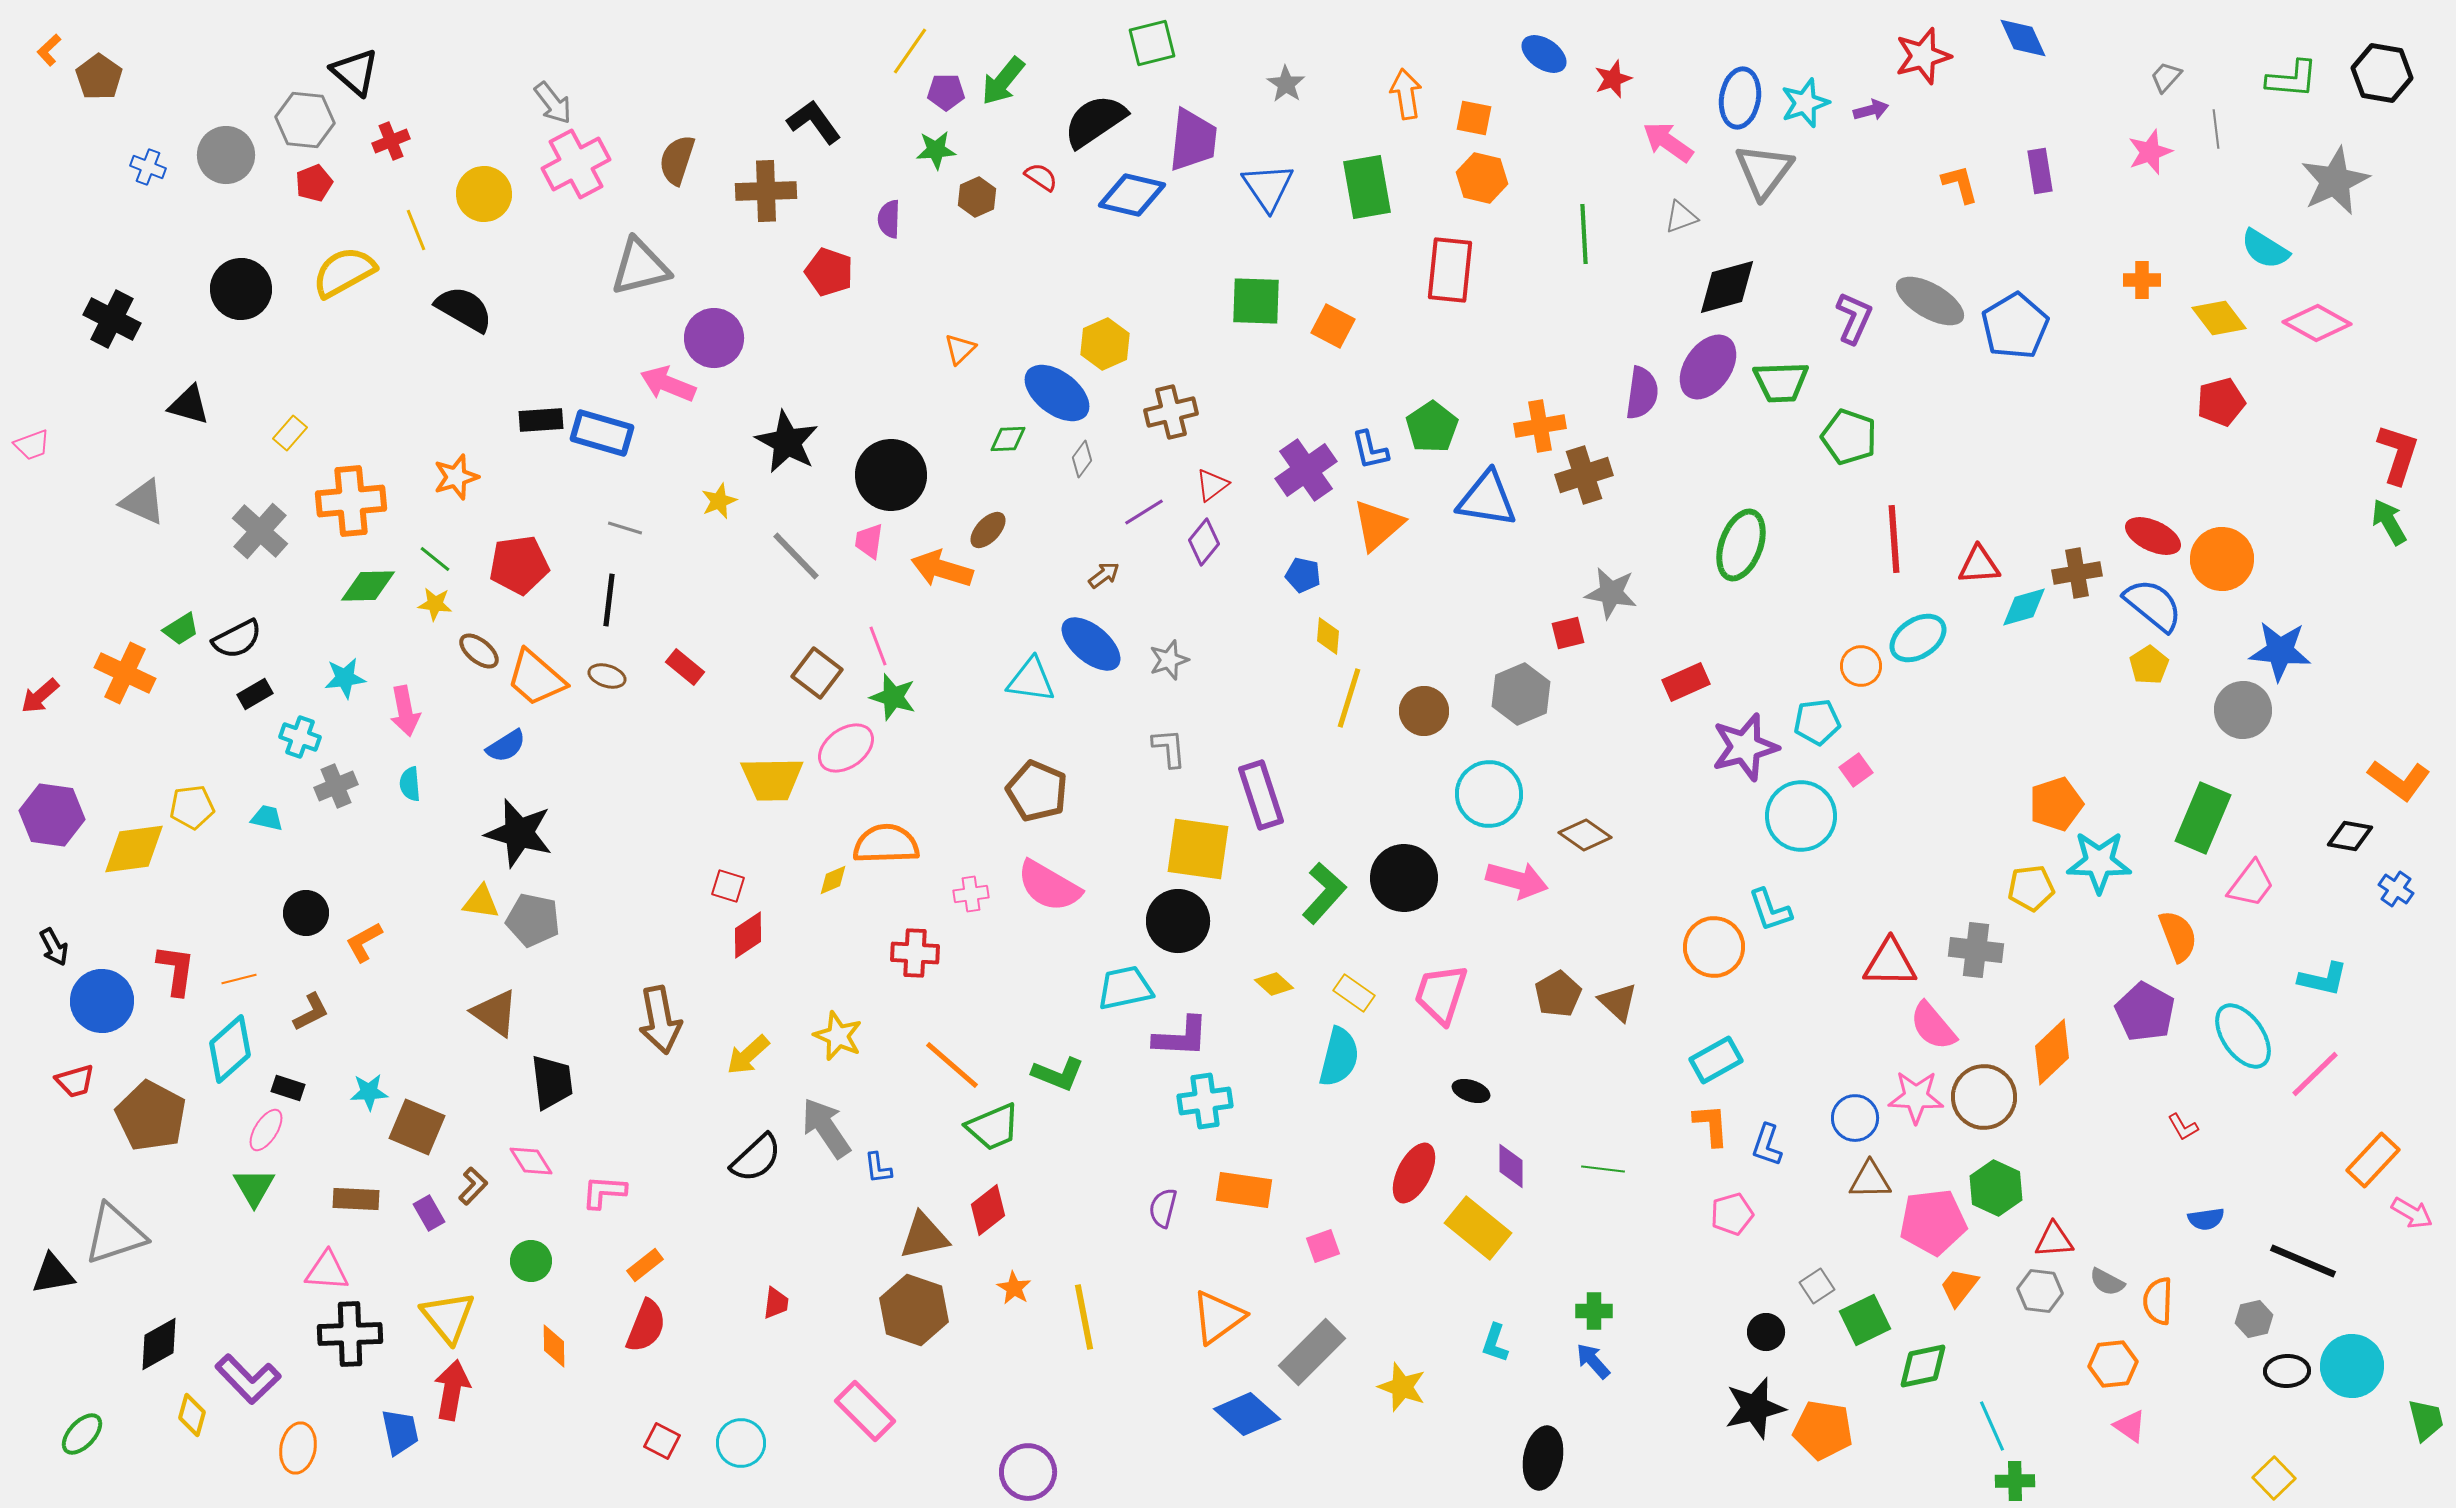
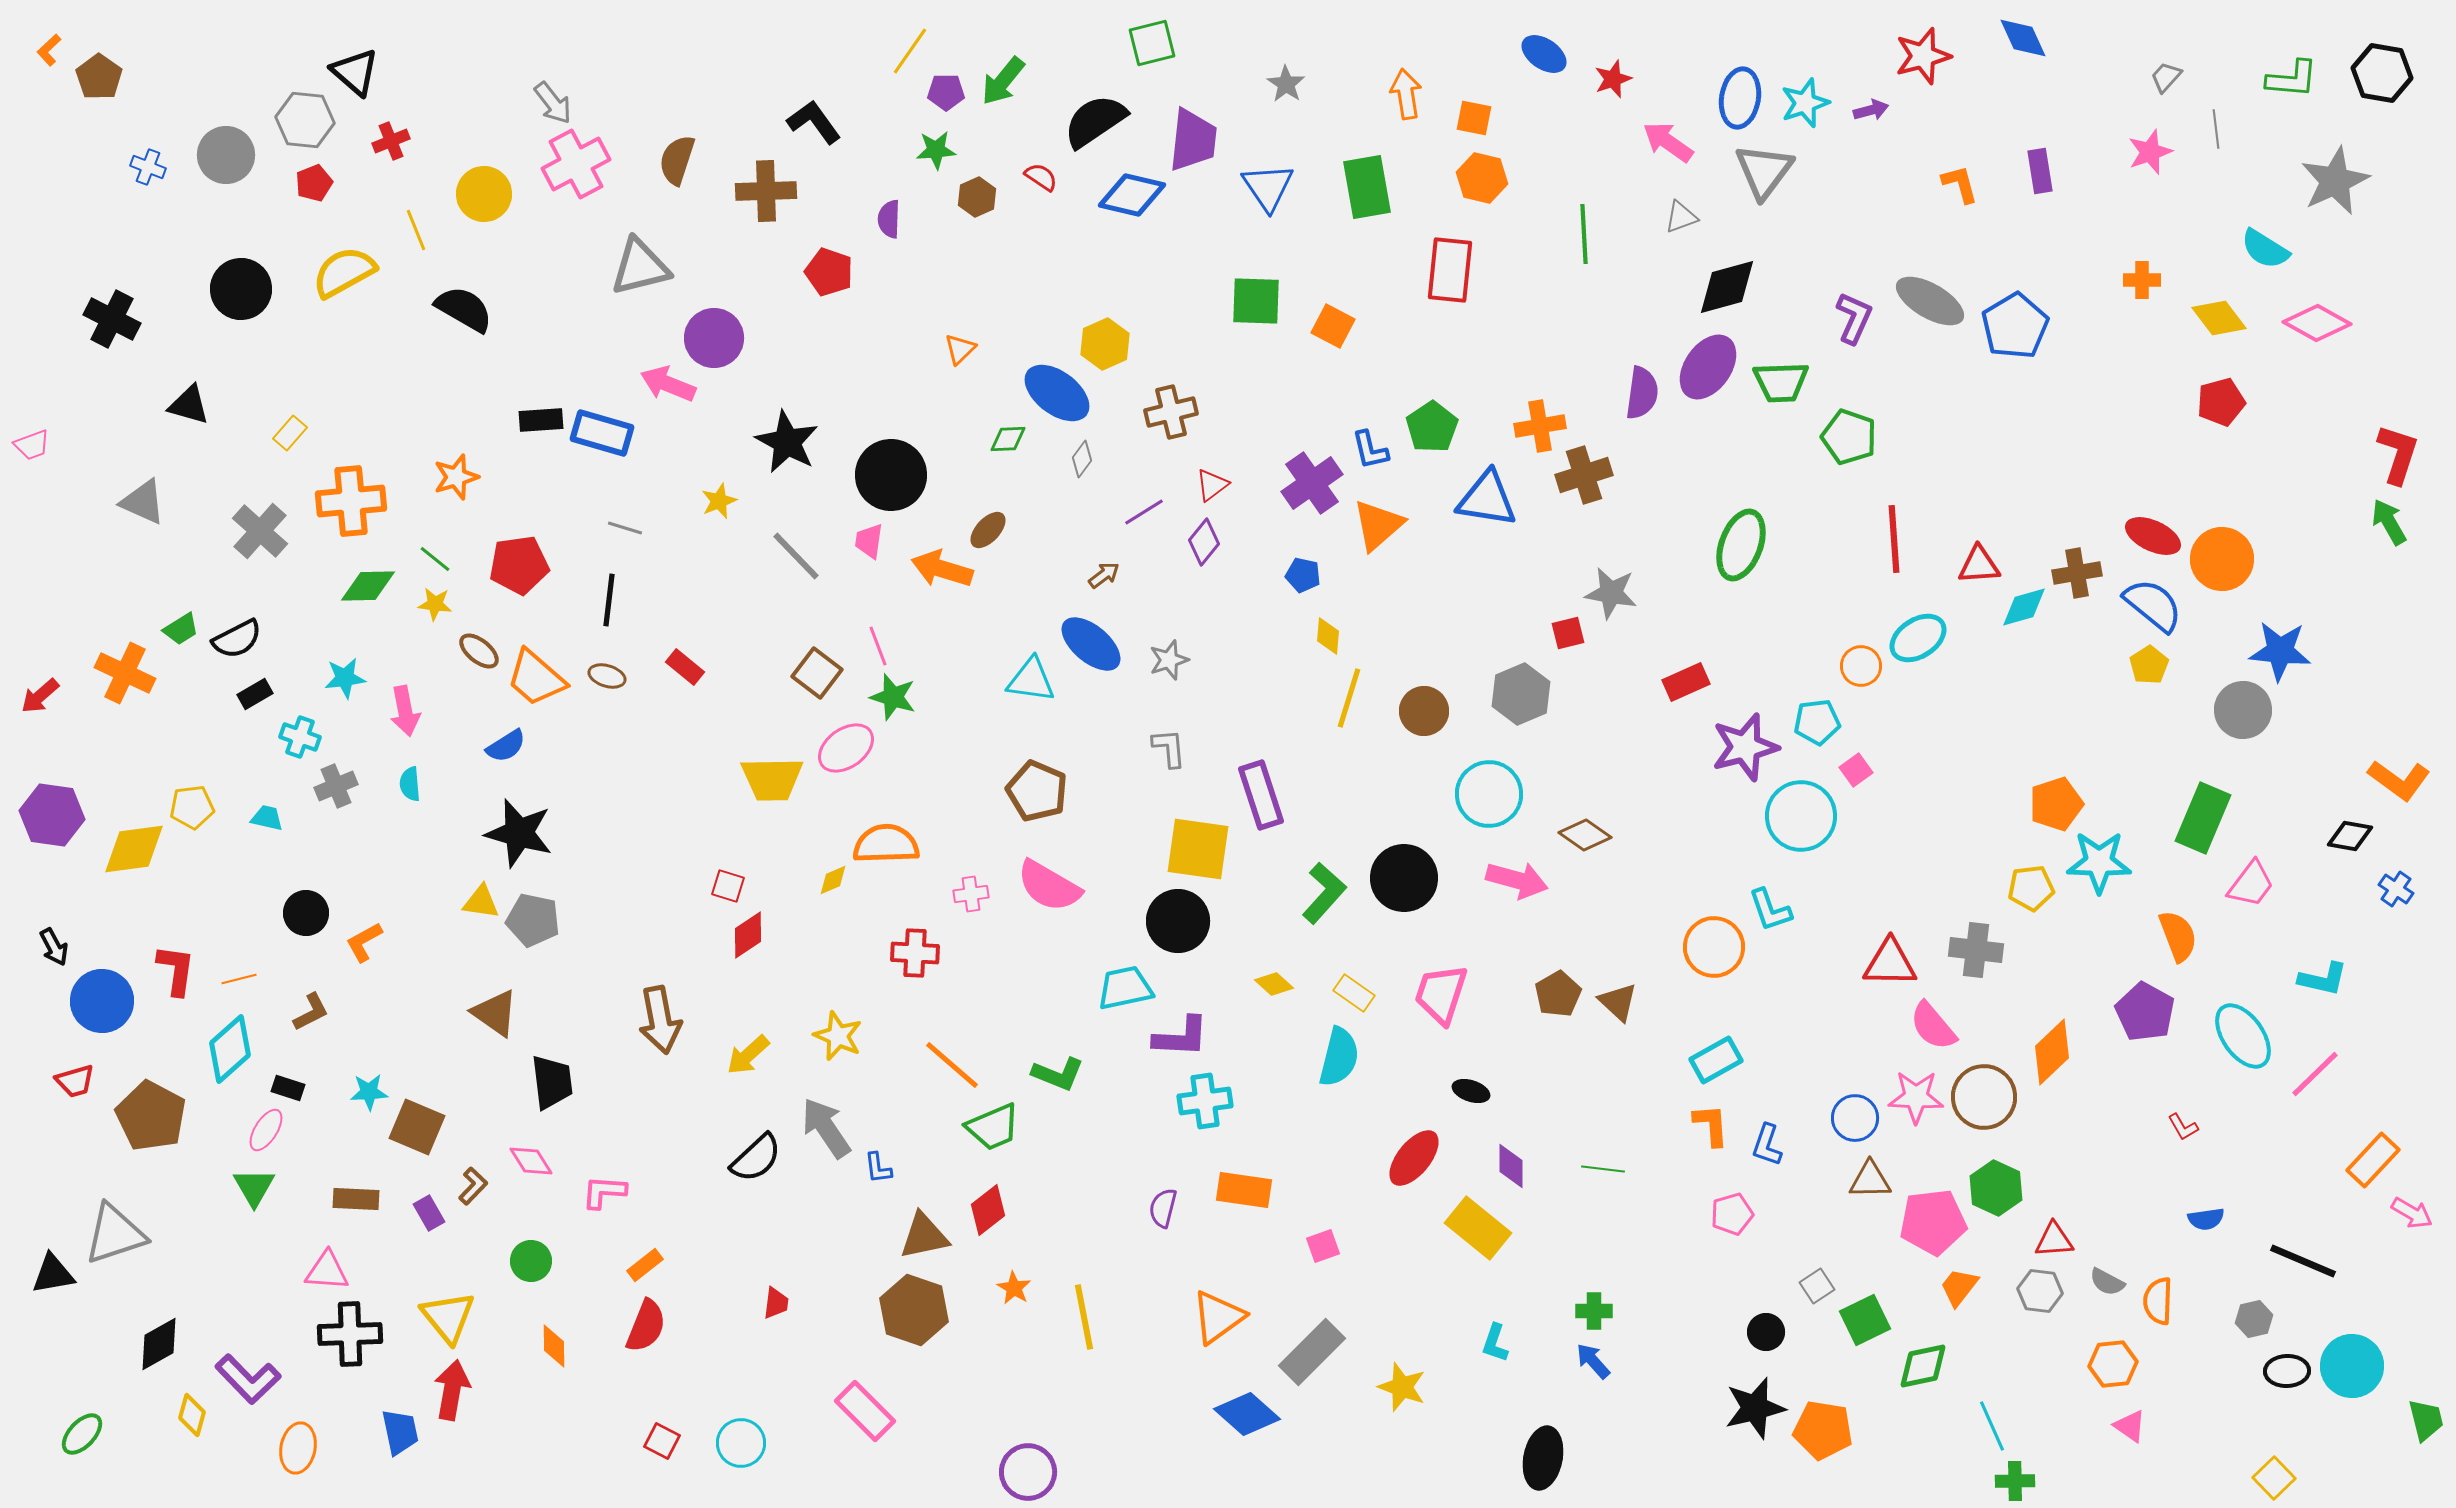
purple cross at (1306, 470): moved 6 px right, 13 px down
red ellipse at (1414, 1173): moved 15 px up; rotated 12 degrees clockwise
